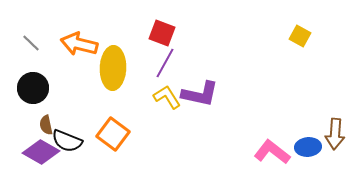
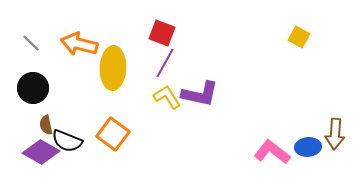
yellow square: moved 1 px left, 1 px down
